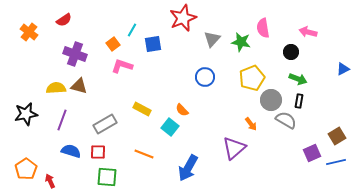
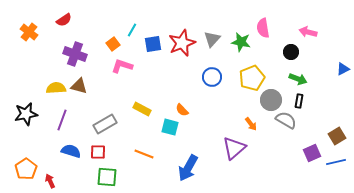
red star: moved 1 px left, 25 px down
blue circle: moved 7 px right
cyan square: rotated 24 degrees counterclockwise
